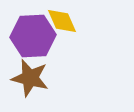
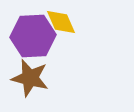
yellow diamond: moved 1 px left, 1 px down
